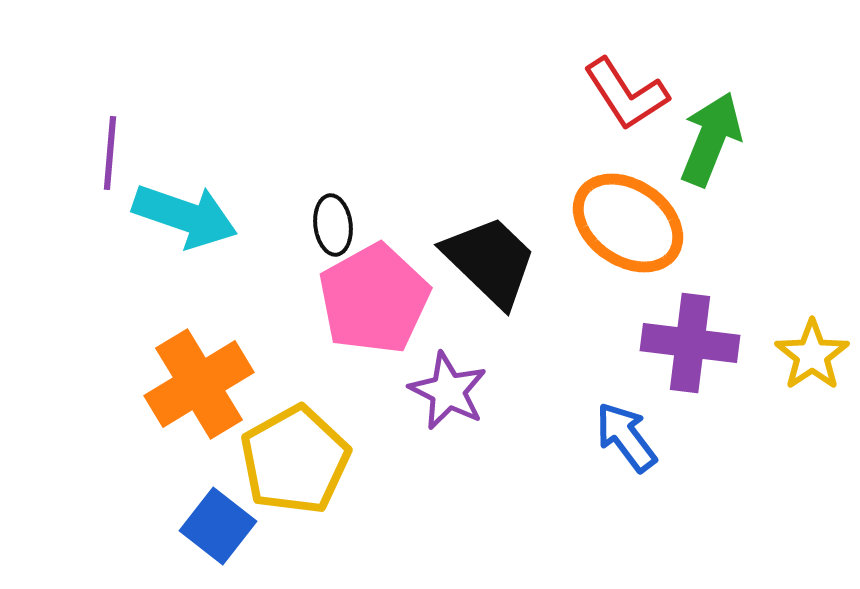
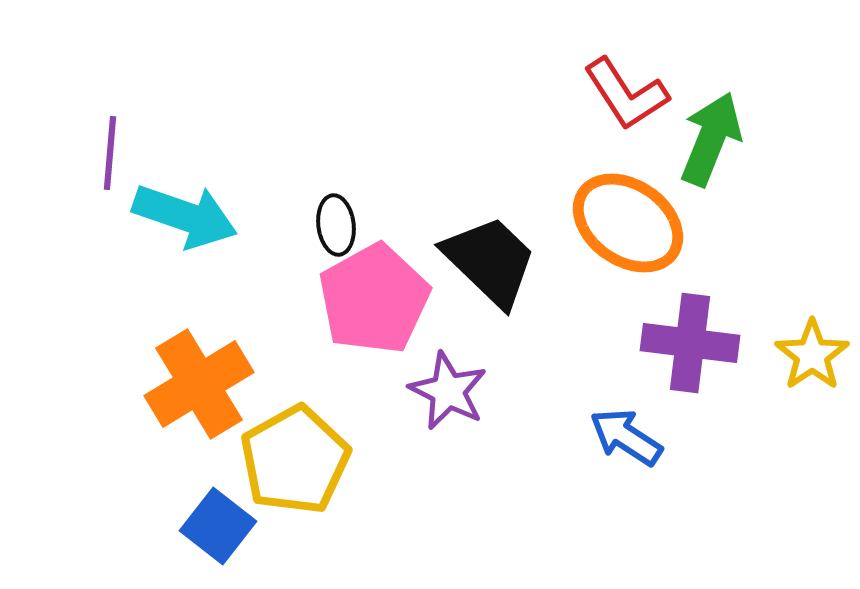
black ellipse: moved 3 px right
blue arrow: rotated 20 degrees counterclockwise
